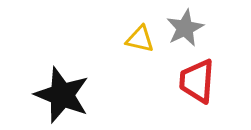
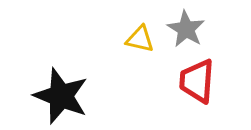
gray star: moved 1 px right, 1 px down; rotated 15 degrees counterclockwise
black star: moved 1 px left, 1 px down
